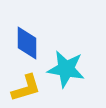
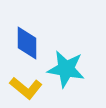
yellow L-shape: rotated 56 degrees clockwise
